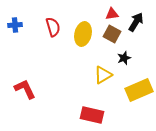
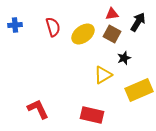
black arrow: moved 2 px right
yellow ellipse: rotated 40 degrees clockwise
red L-shape: moved 13 px right, 20 px down
